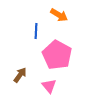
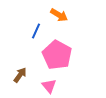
blue line: rotated 21 degrees clockwise
